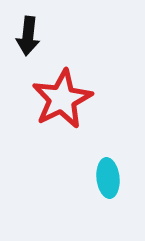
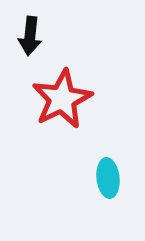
black arrow: moved 2 px right
